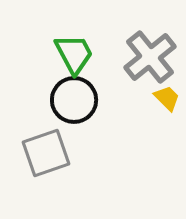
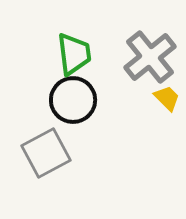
green trapezoid: rotated 21 degrees clockwise
black circle: moved 1 px left
gray square: rotated 9 degrees counterclockwise
